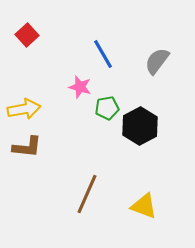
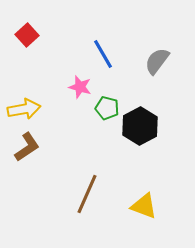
green pentagon: rotated 25 degrees clockwise
brown L-shape: rotated 40 degrees counterclockwise
